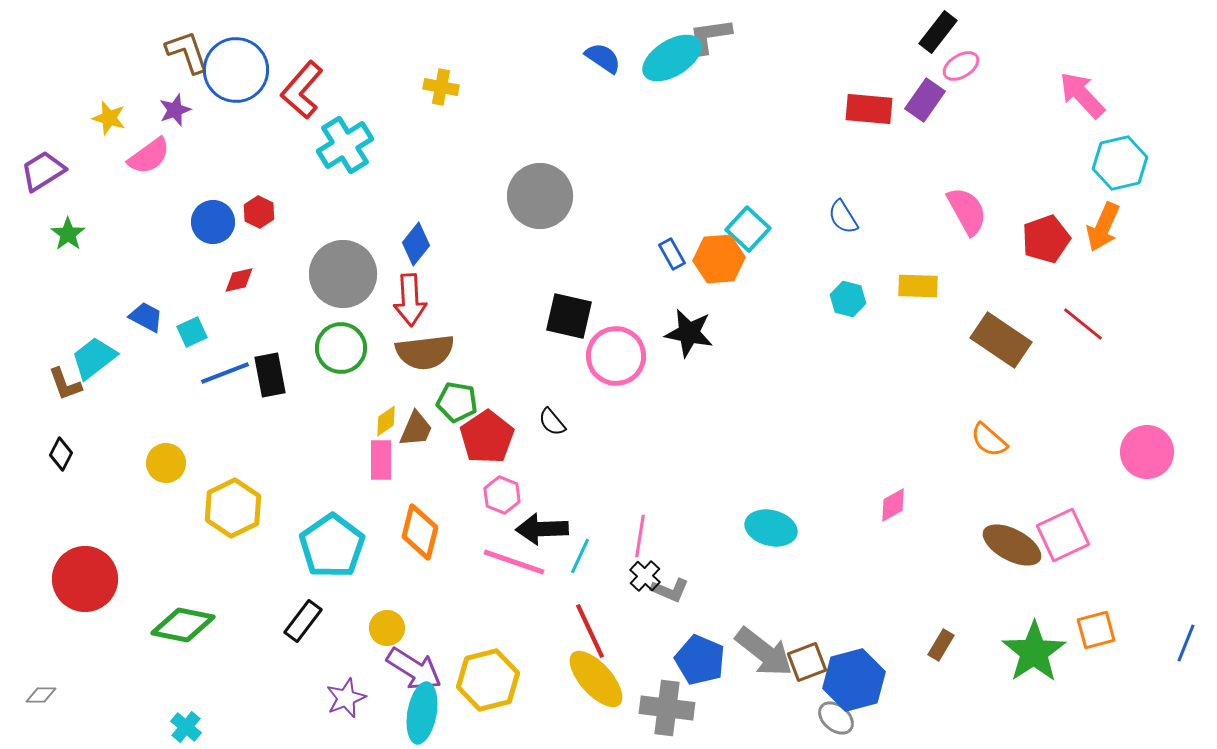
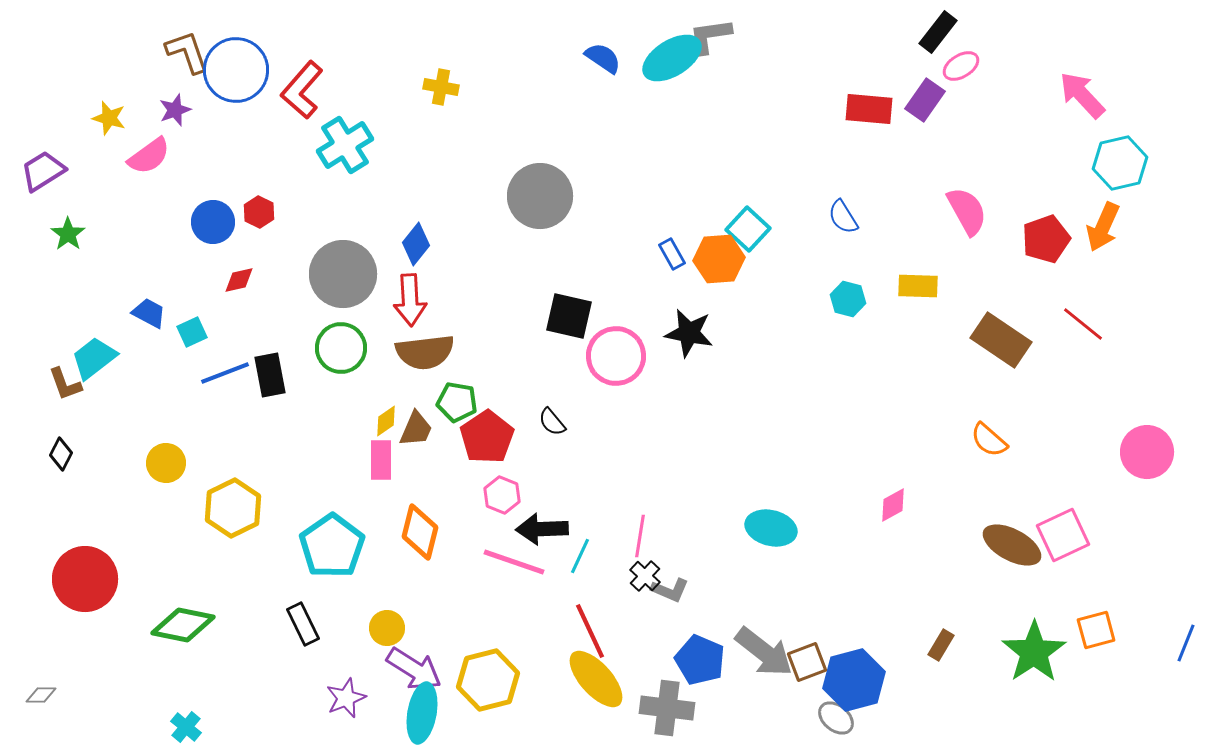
blue trapezoid at (146, 317): moved 3 px right, 4 px up
black rectangle at (303, 621): moved 3 px down; rotated 63 degrees counterclockwise
